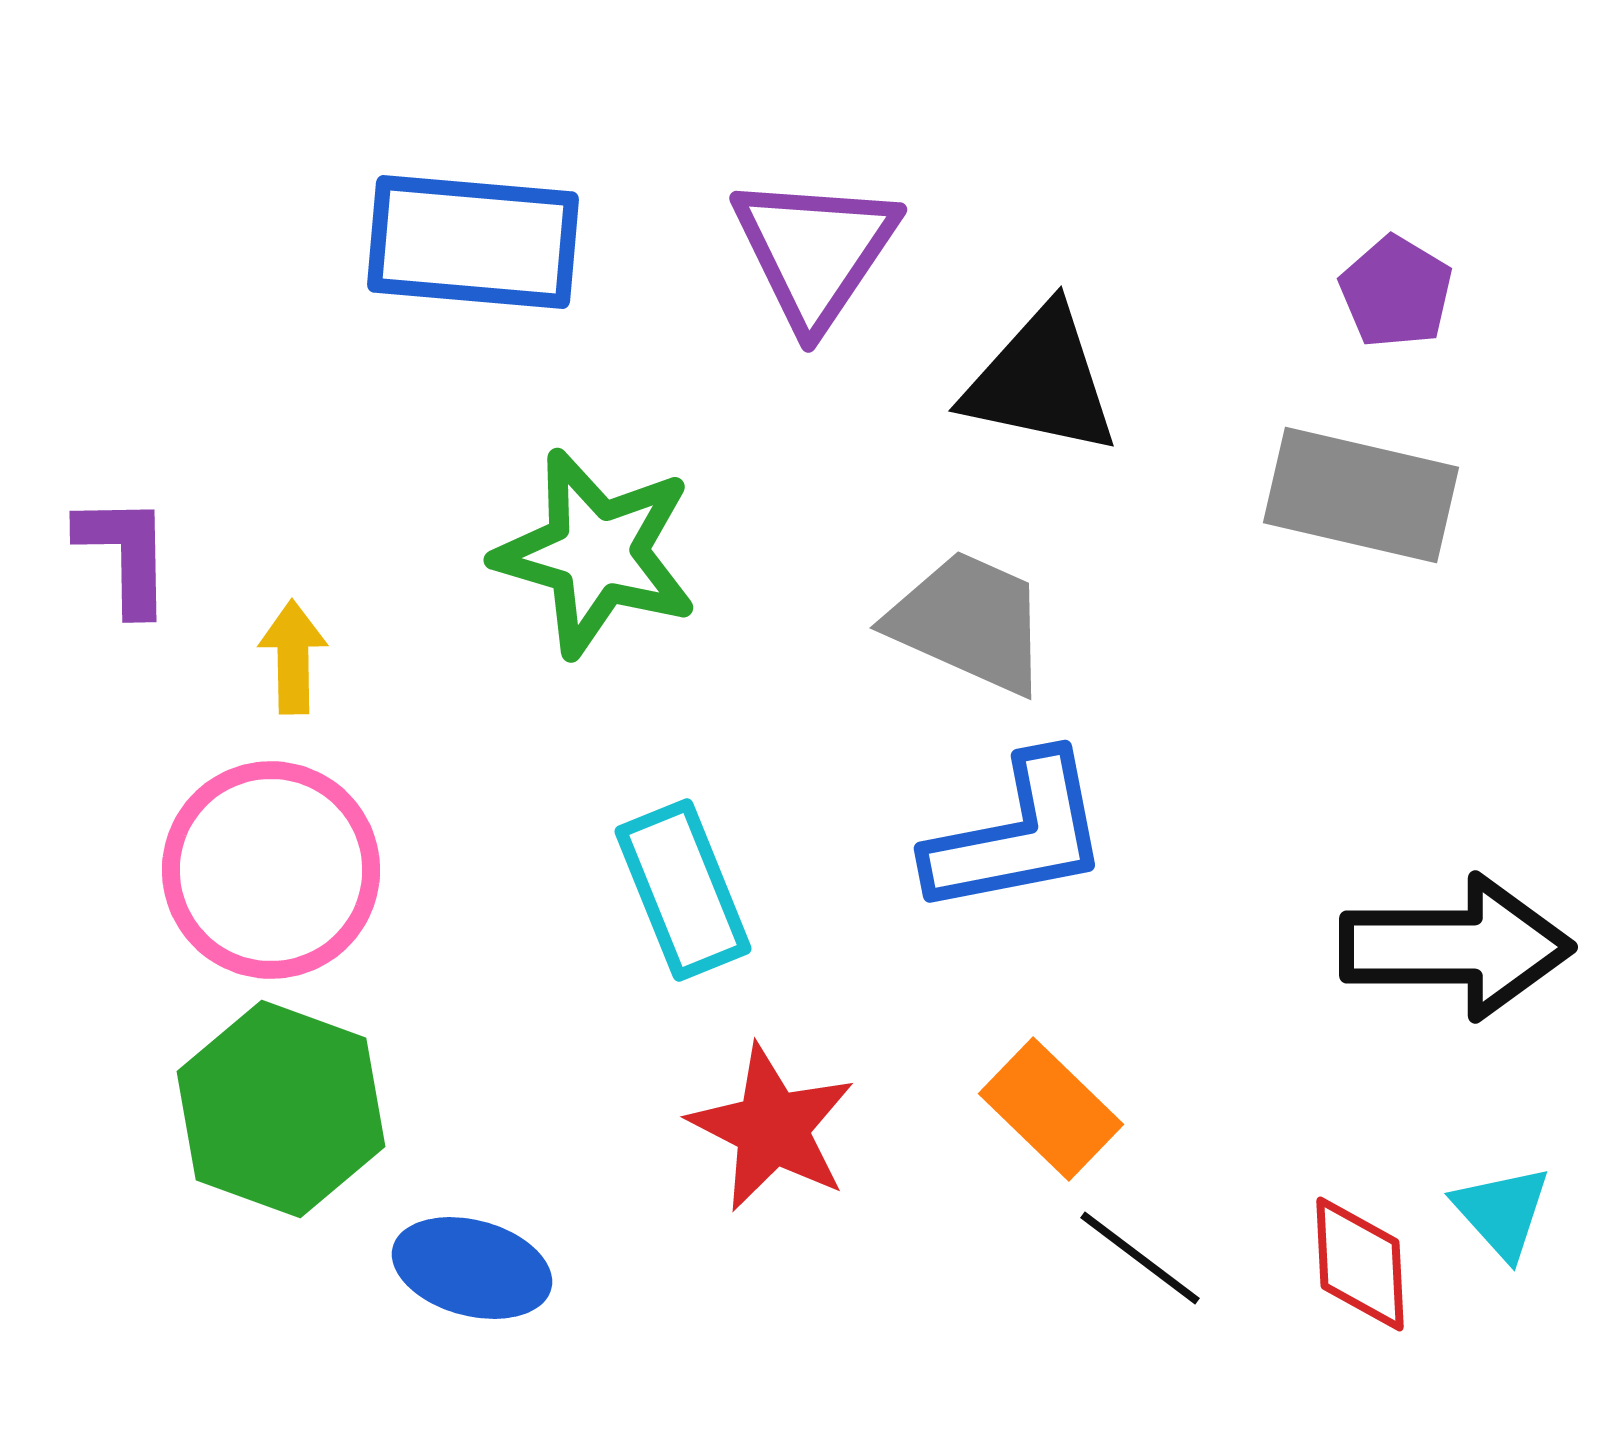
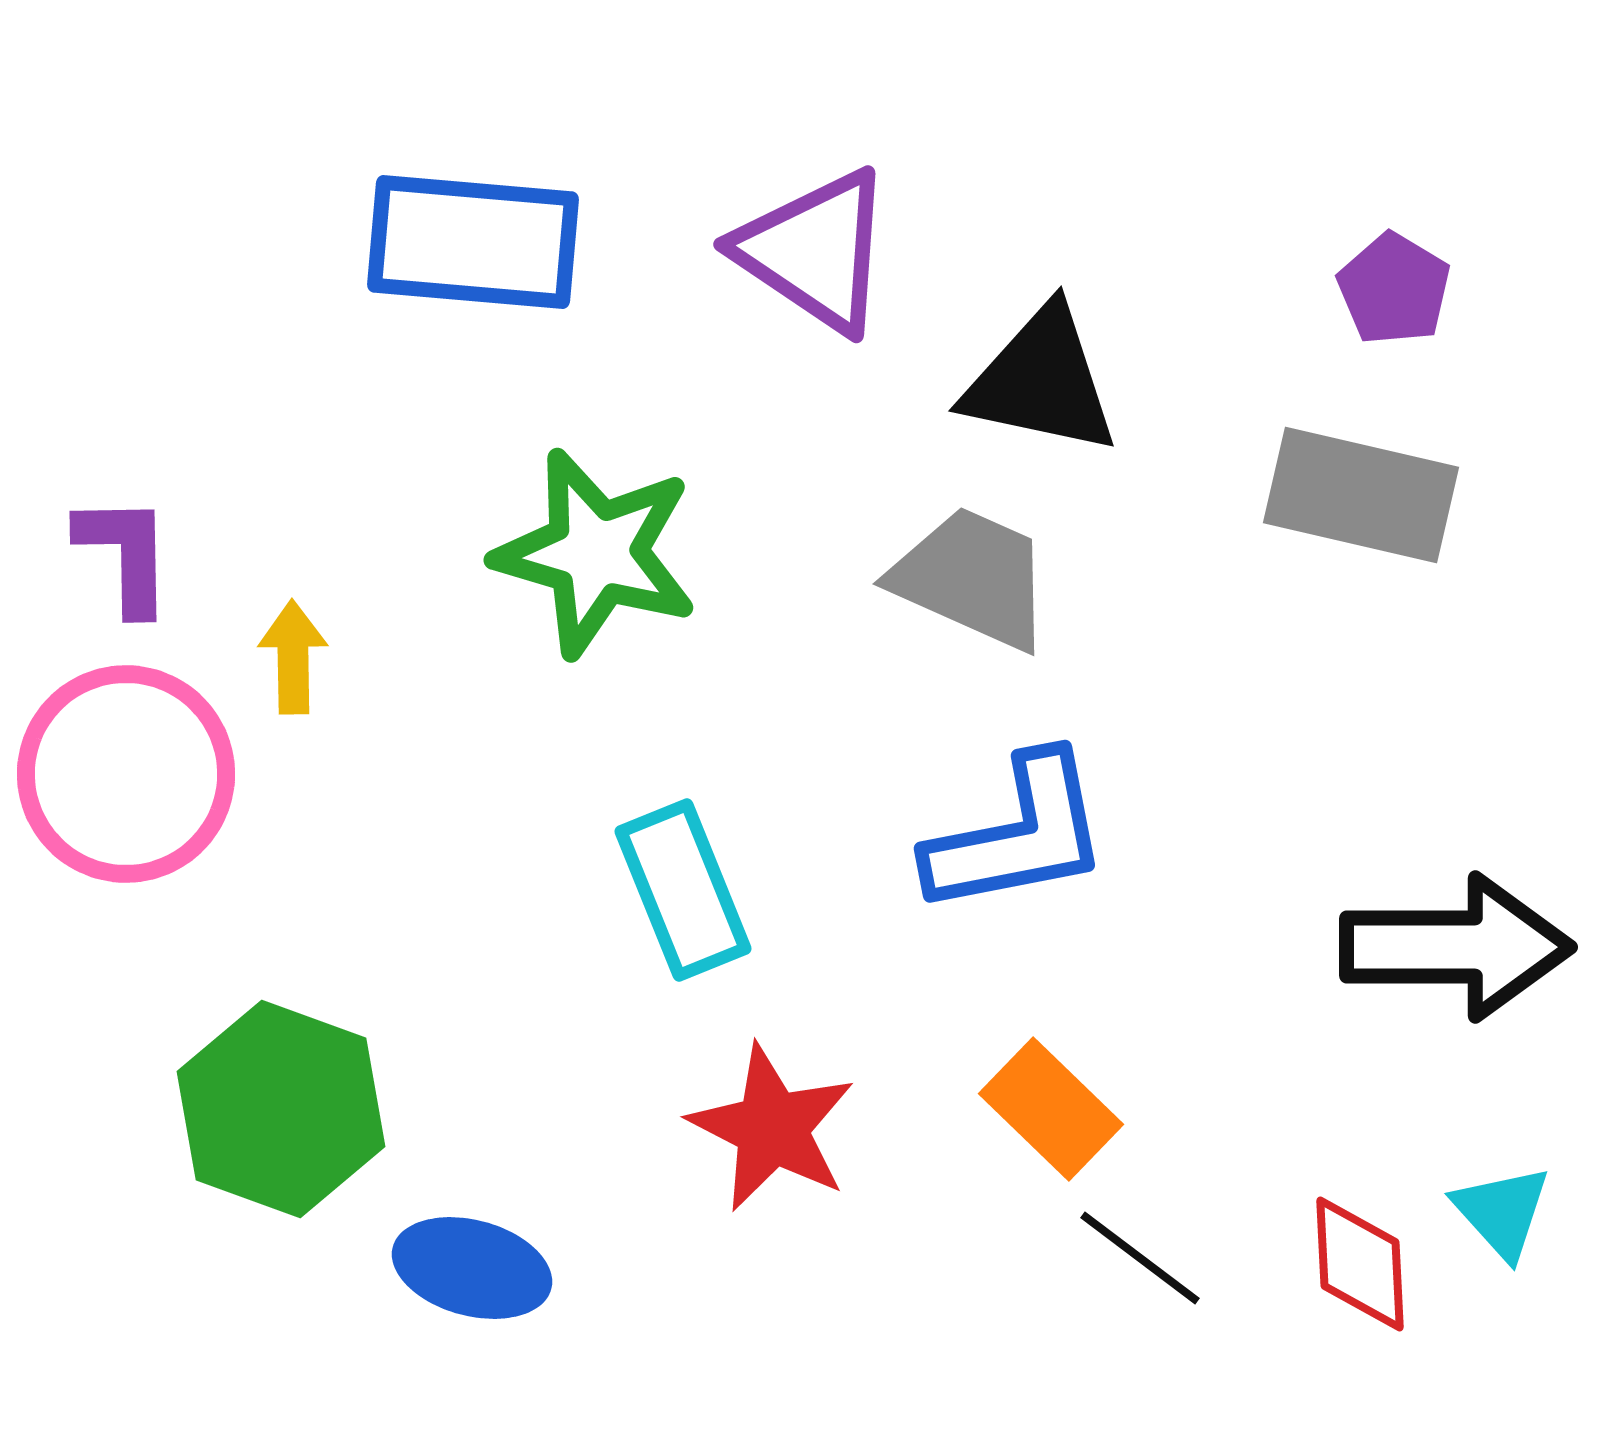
purple triangle: rotated 30 degrees counterclockwise
purple pentagon: moved 2 px left, 3 px up
gray trapezoid: moved 3 px right, 44 px up
pink circle: moved 145 px left, 96 px up
